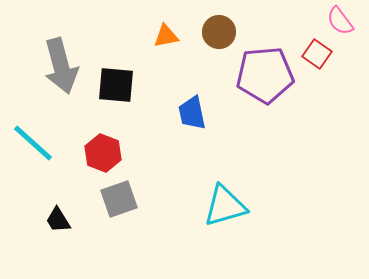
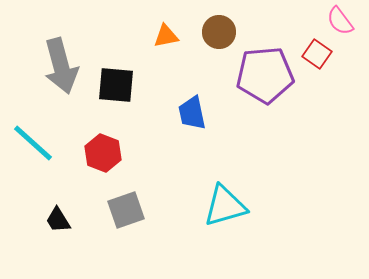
gray square: moved 7 px right, 11 px down
